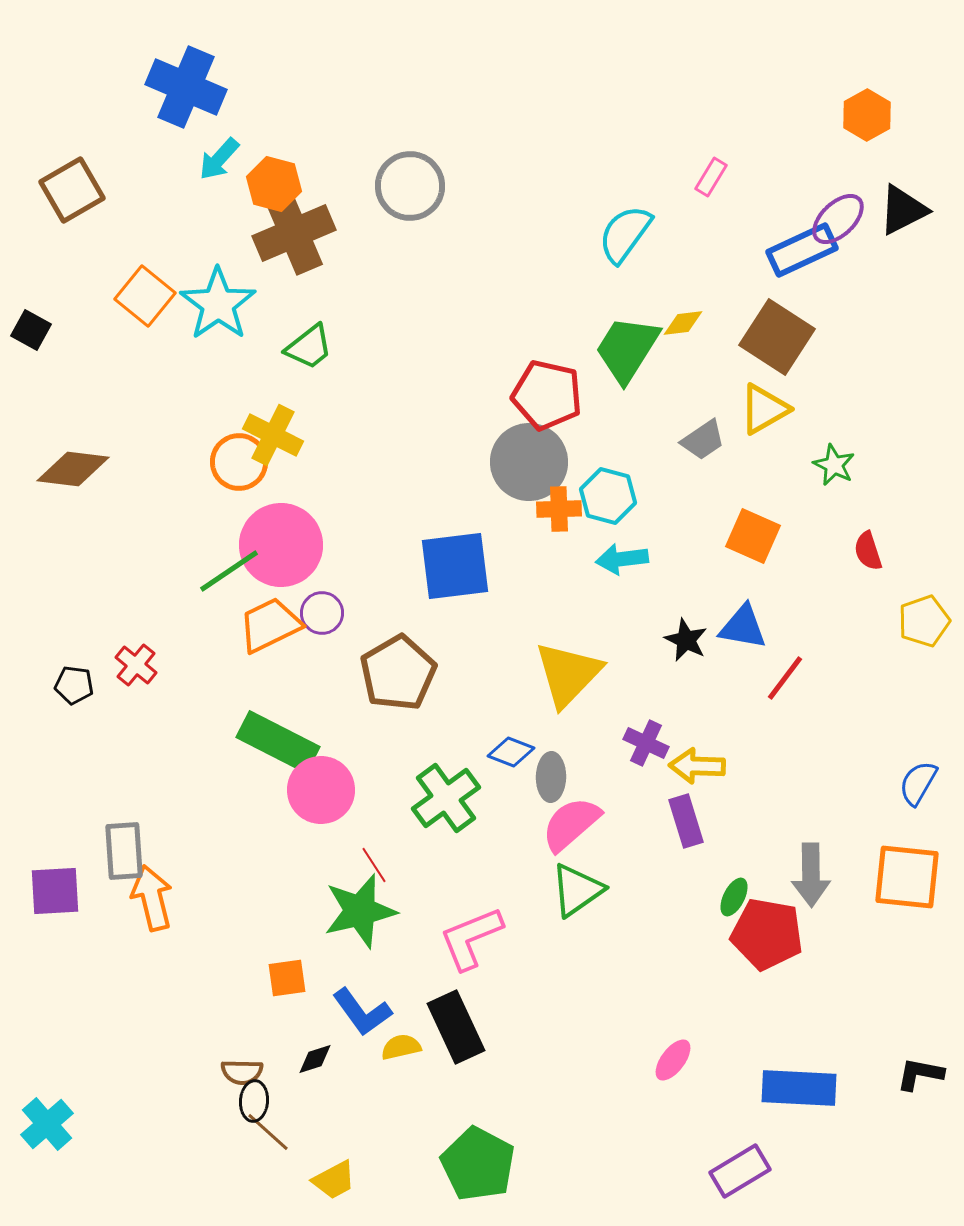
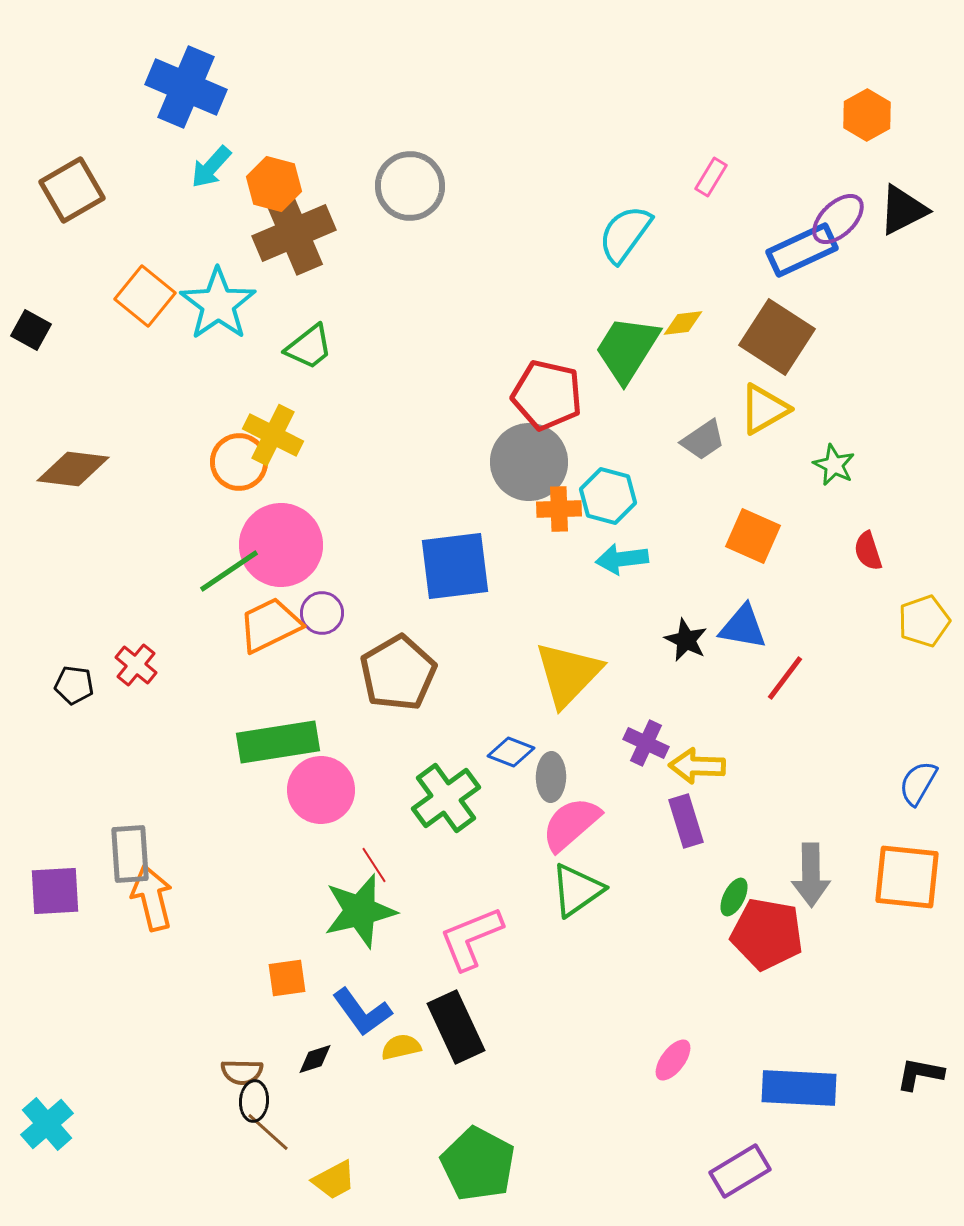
cyan arrow at (219, 159): moved 8 px left, 8 px down
green rectangle at (278, 742): rotated 36 degrees counterclockwise
gray rectangle at (124, 851): moved 6 px right, 3 px down
